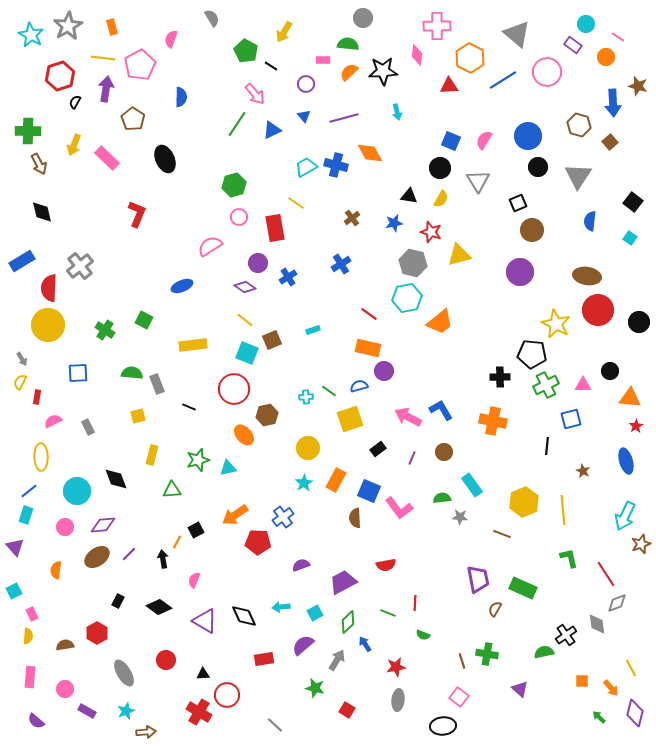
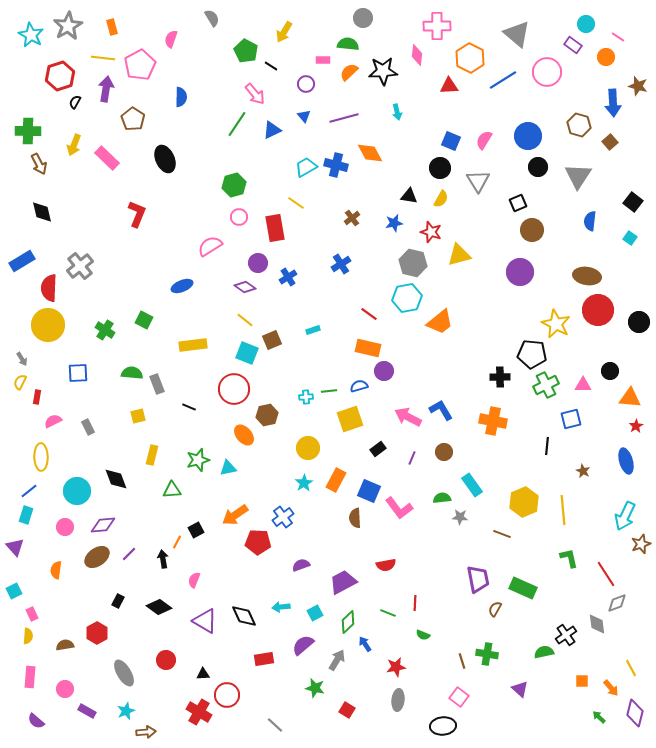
green line at (329, 391): rotated 42 degrees counterclockwise
